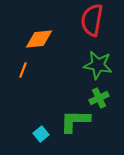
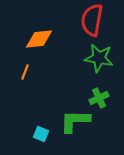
green star: moved 1 px right, 7 px up
orange line: moved 2 px right, 2 px down
cyan square: rotated 28 degrees counterclockwise
